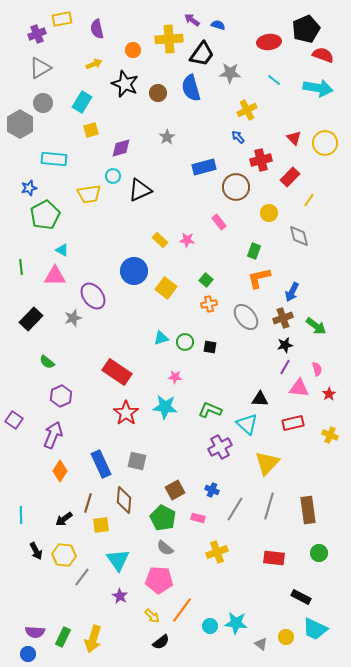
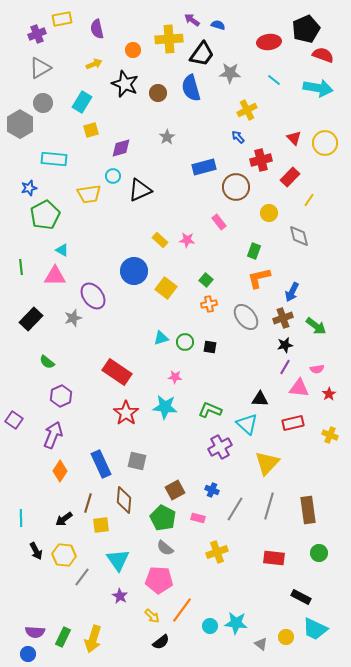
pink semicircle at (317, 369): rotated 96 degrees clockwise
cyan line at (21, 515): moved 3 px down
